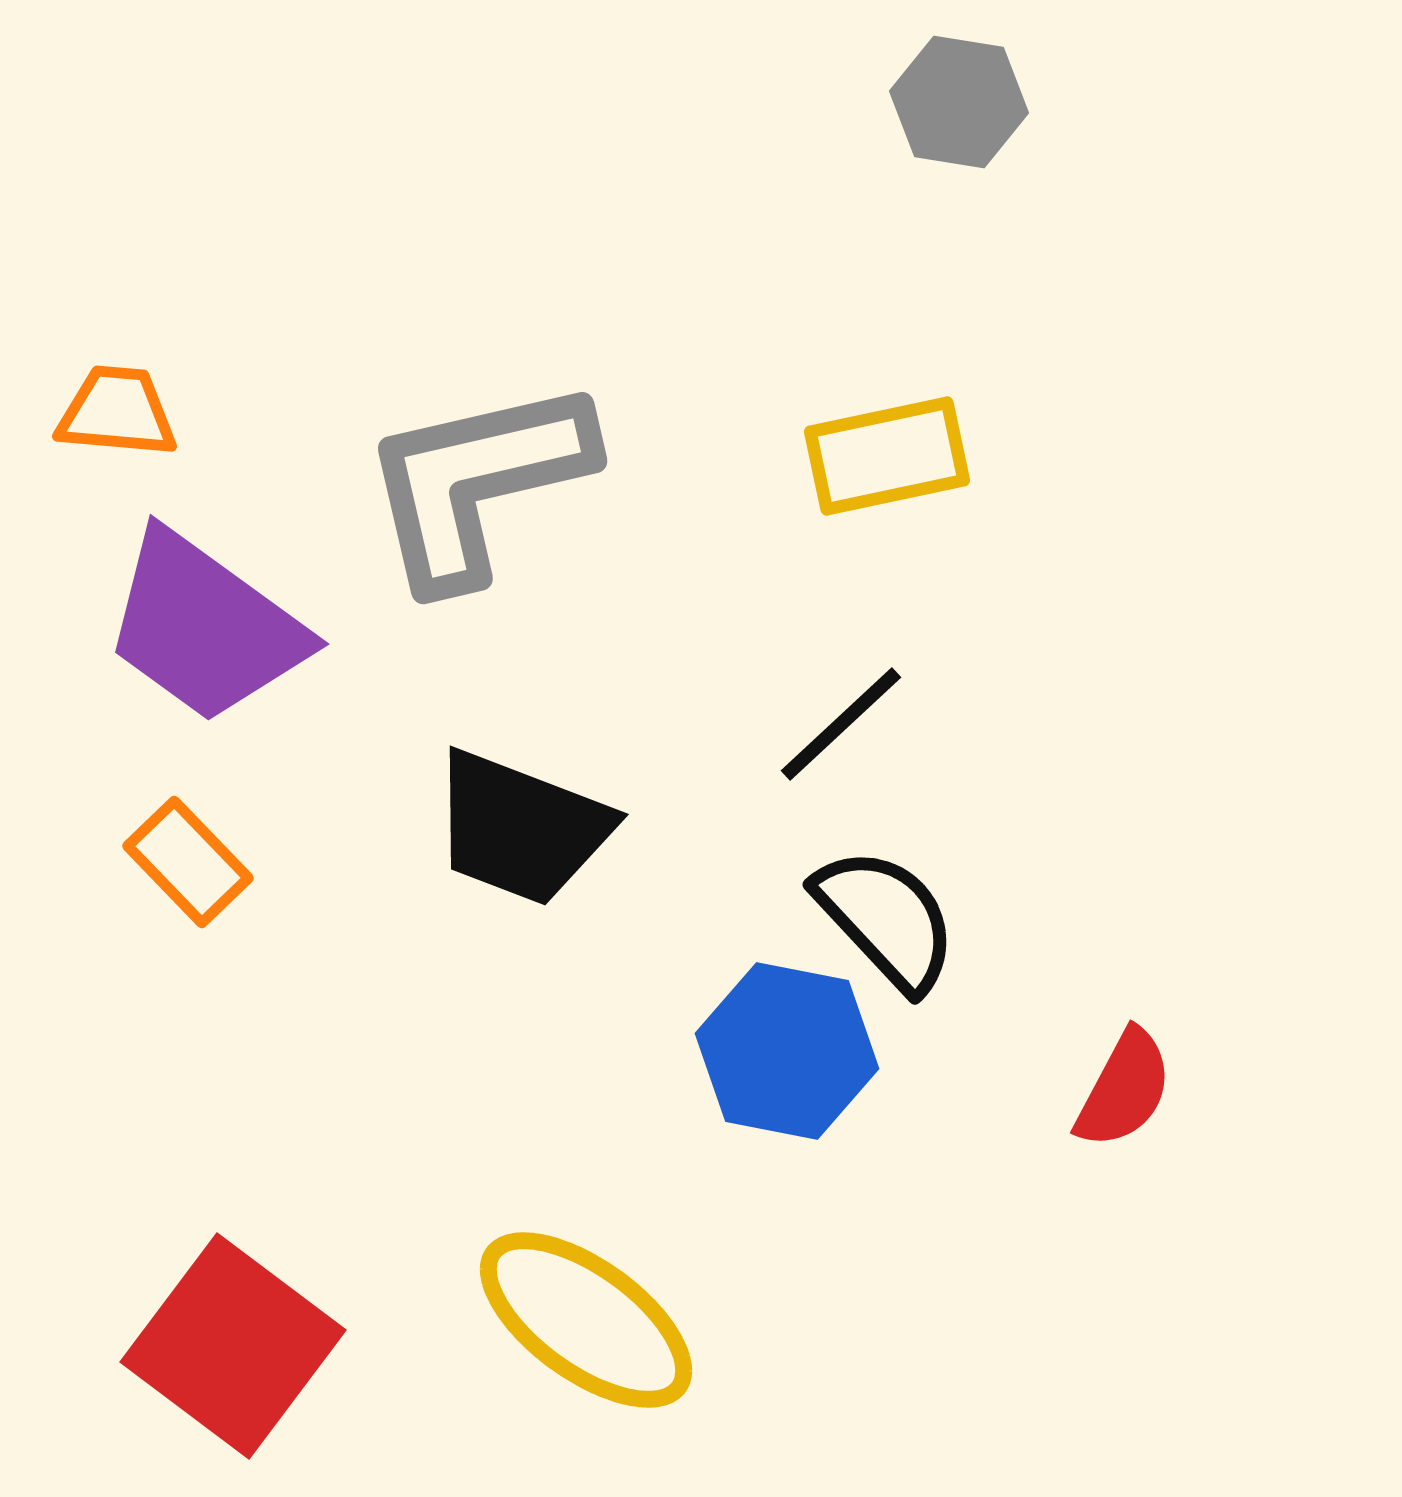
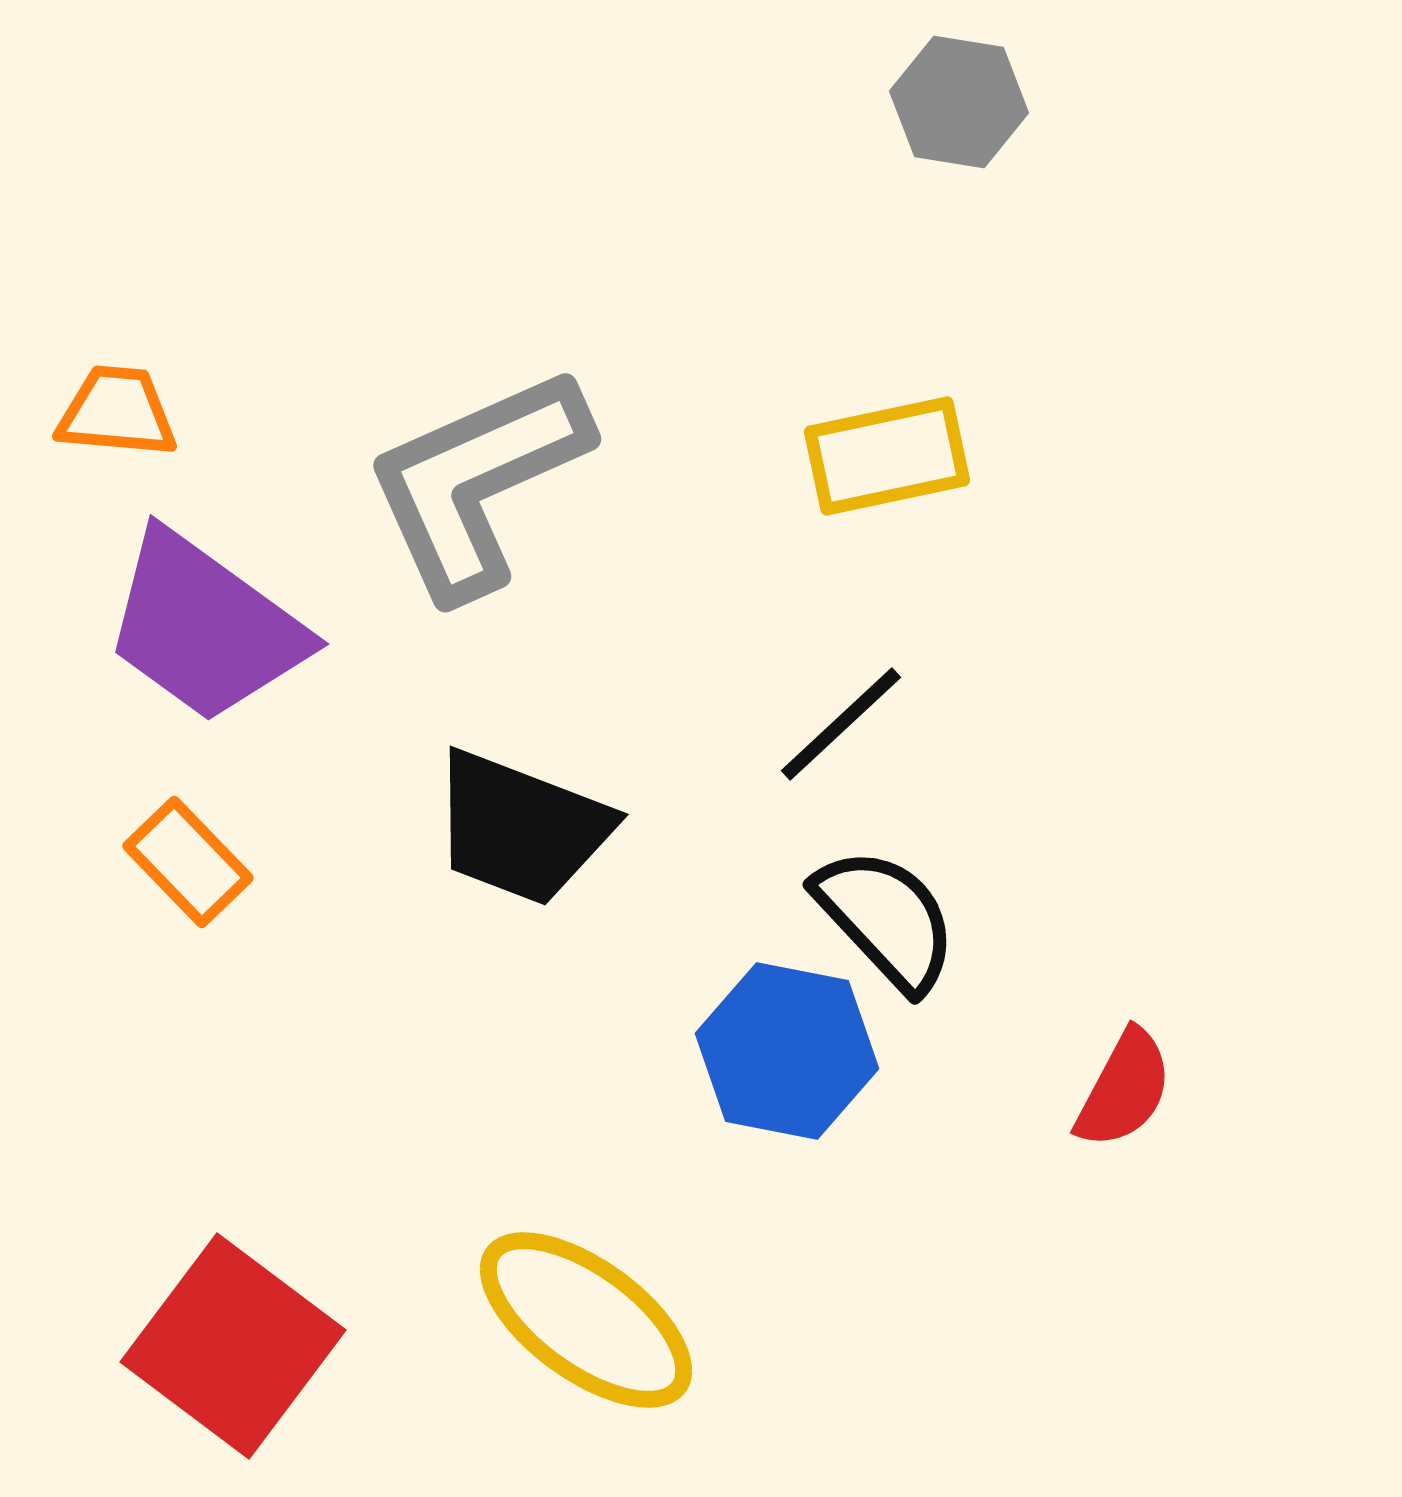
gray L-shape: rotated 11 degrees counterclockwise
